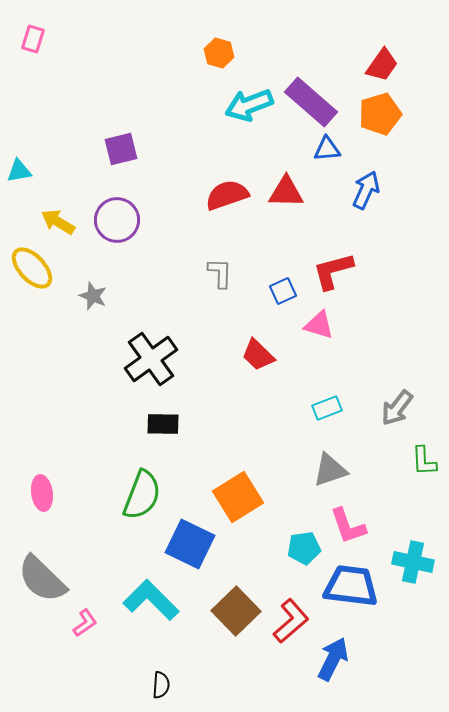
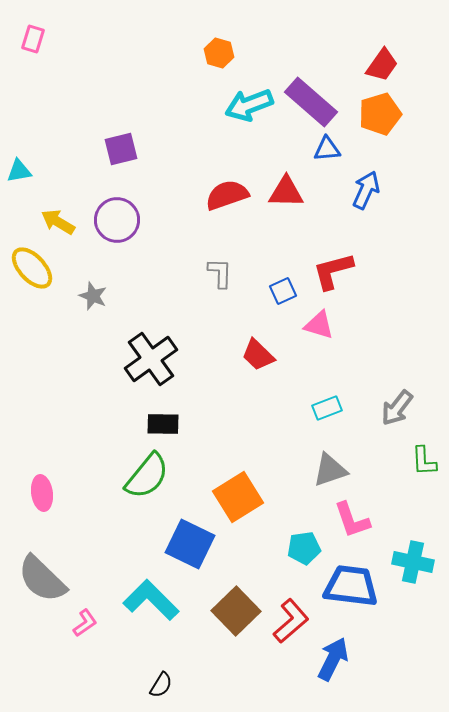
green semicircle at (142, 495): moved 5 px right, 19 px up; rotated 18 degrees clockwise
pink L-shape at (348, 526): moved 4 px right, 6 px up
black semicircle at (161, 685): rotated 28 degrees clockwise
